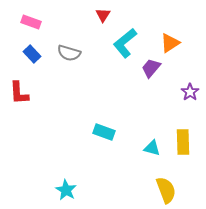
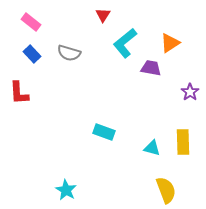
pink rectangle: rotated 18 degrees clockwise
purple trapezoid: rotated 60 degrees clockwise
